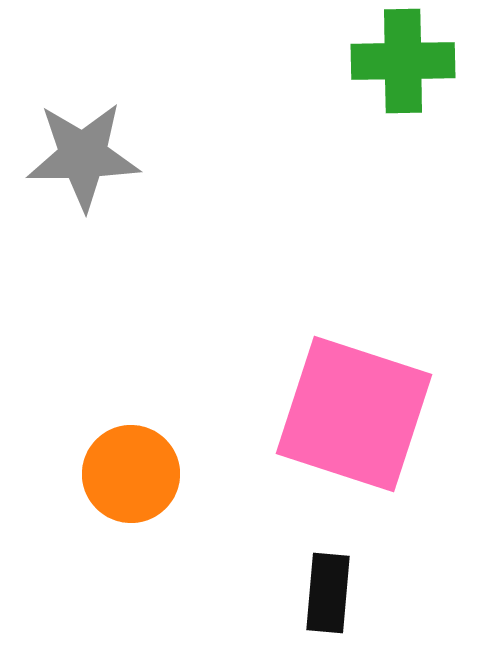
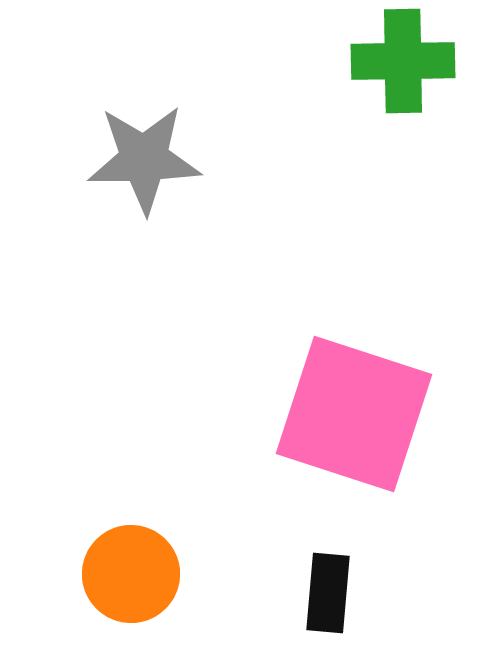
gray star: moved 61 px right, 3 px down
orange circle: moved 100 px down
